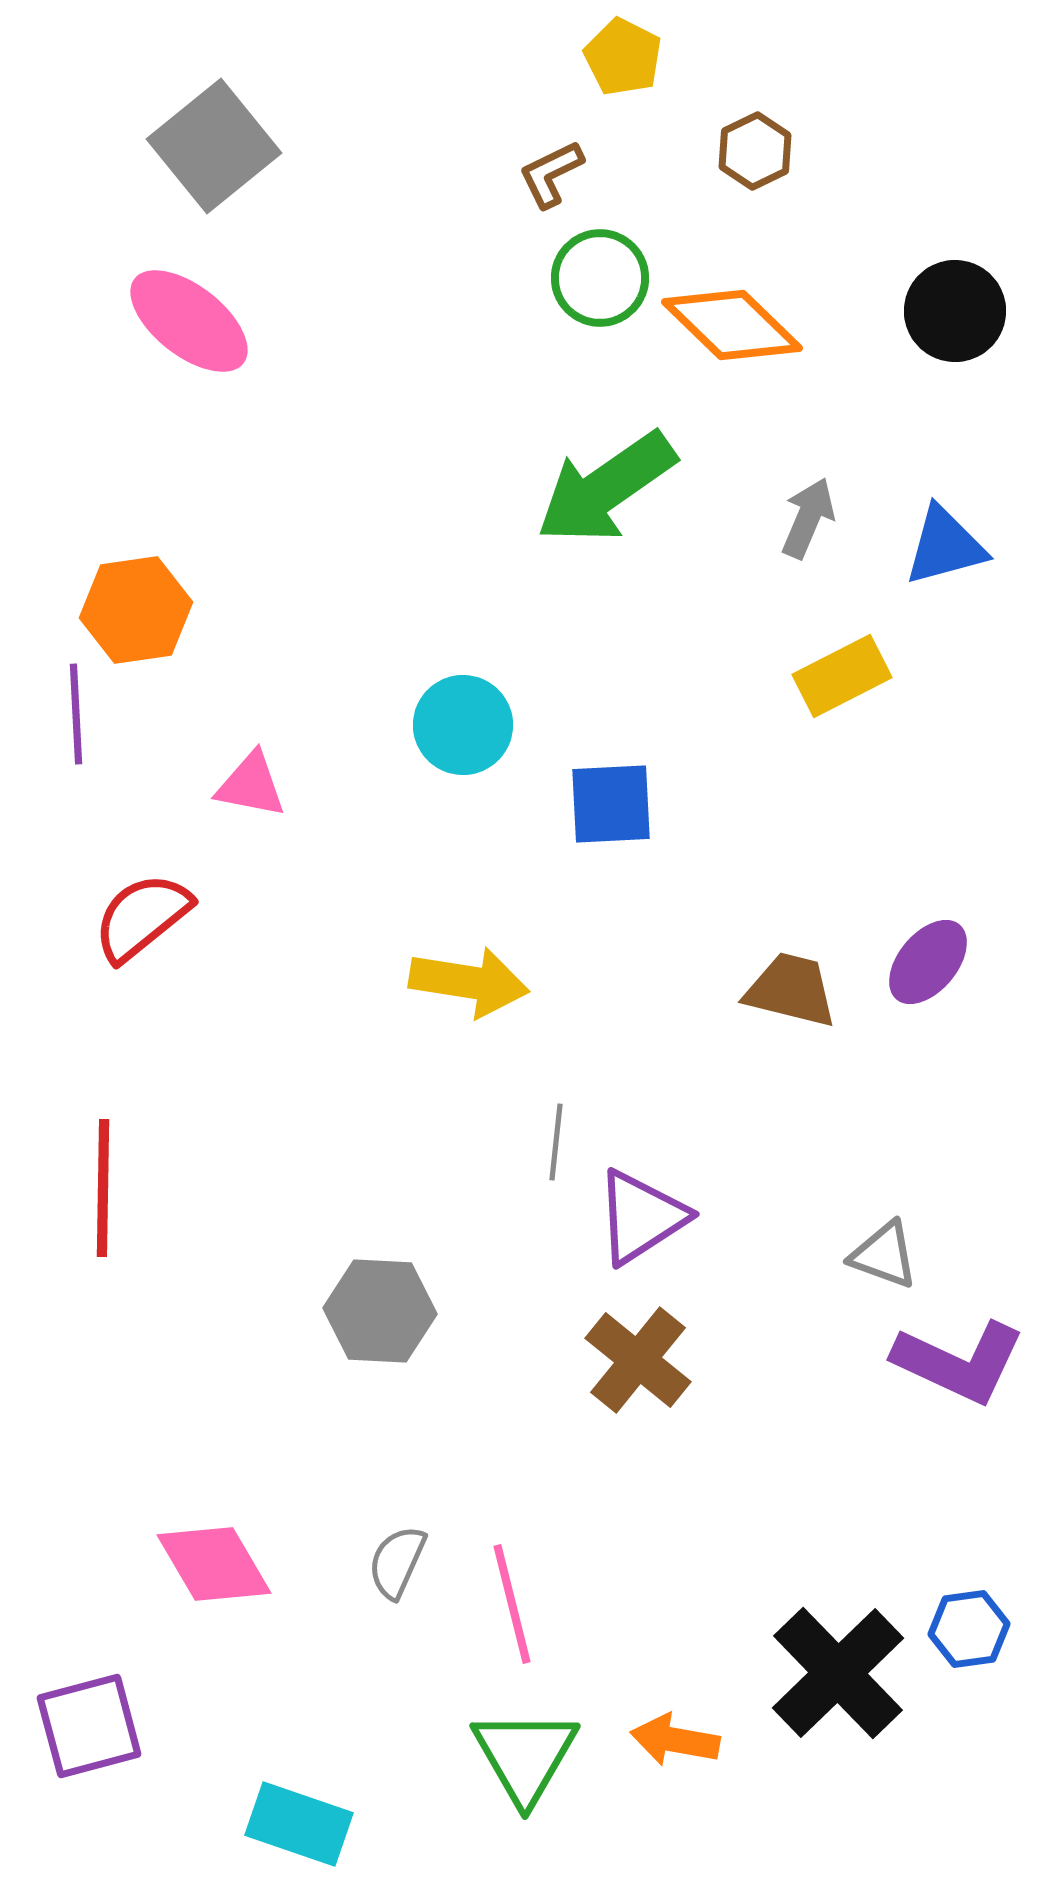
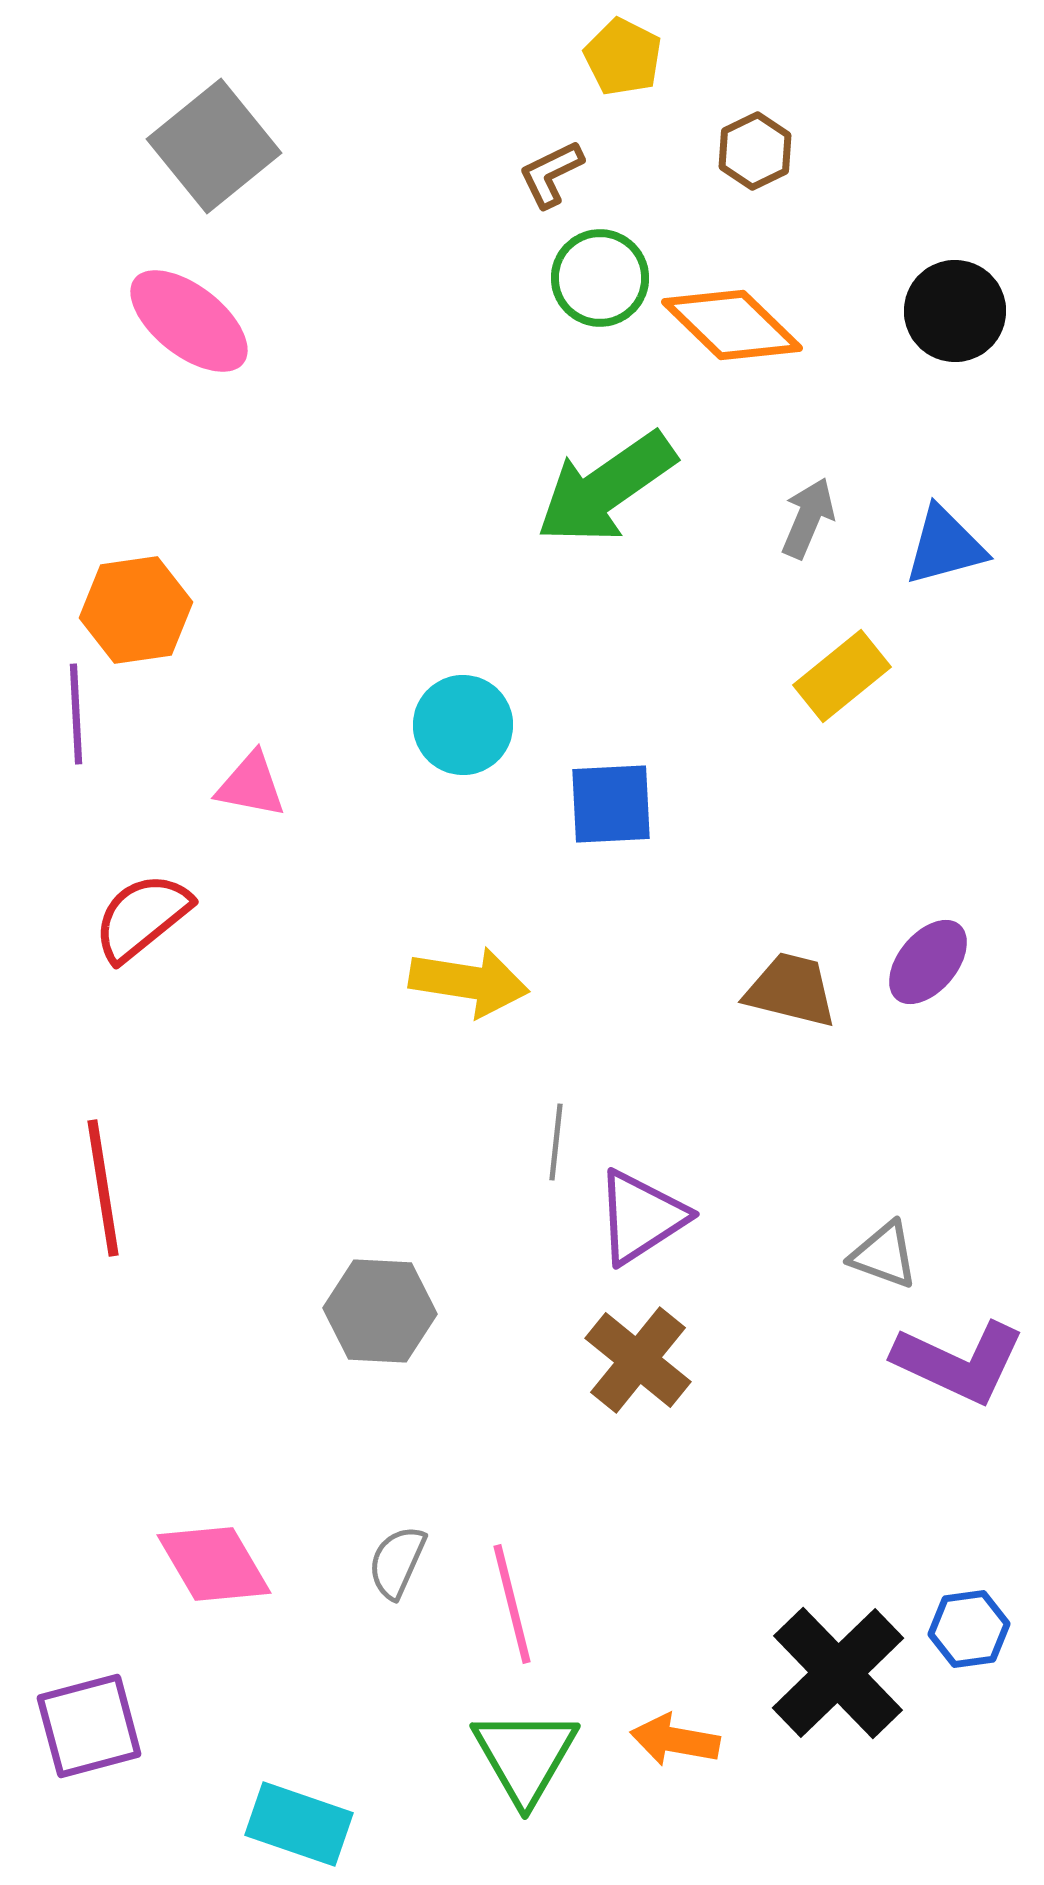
yellow rectangle: rotated 12 degrees counterclockwise
red line: rotated 10 degrees counterclockwise
